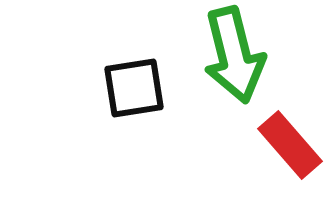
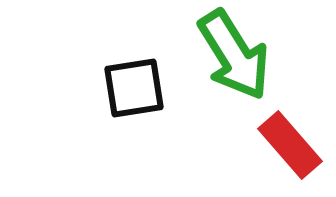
green arrow: rotated 18 degrees counterclockwise
